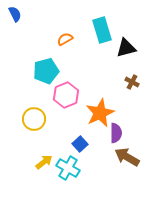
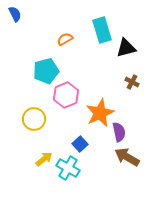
purple semicircle: moved 3 px right, 1 px up; rotated 12 degrees counterclockwise
yellow arrow: moved 3 px up
